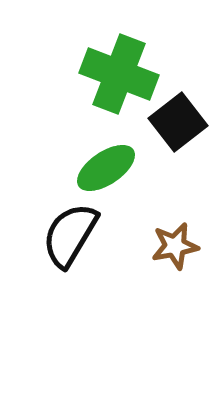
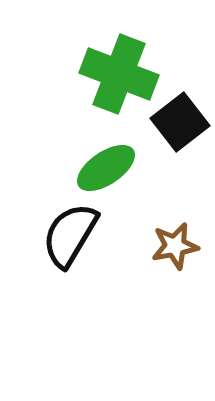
black square: moved 2 px right
